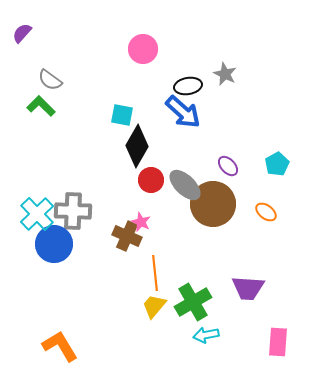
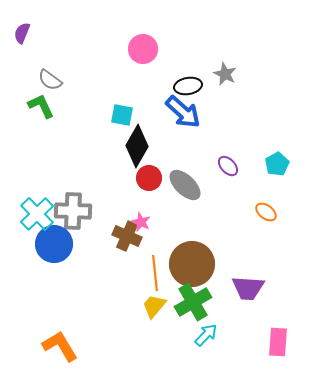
purple semicircle: rotated 20 degrees counterclockwise
green L-shape: rotated 20 degrees clockwise
red circle: moved 2 px left, 2 px up
brown circle: moved 21 px left, 60 px down
cyan arrow: rotated 145 degrees clockwise
